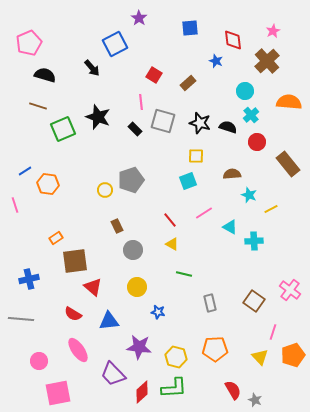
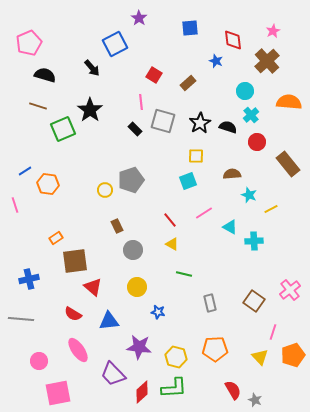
black star at (98, 117): moved 8 px left, 7 px up; rotated 15 degrees clockwise
black star at (200, 123): rotated 25 degrees clockwise
pink cross at (290, 290): rotated 15 degrees clockwise
